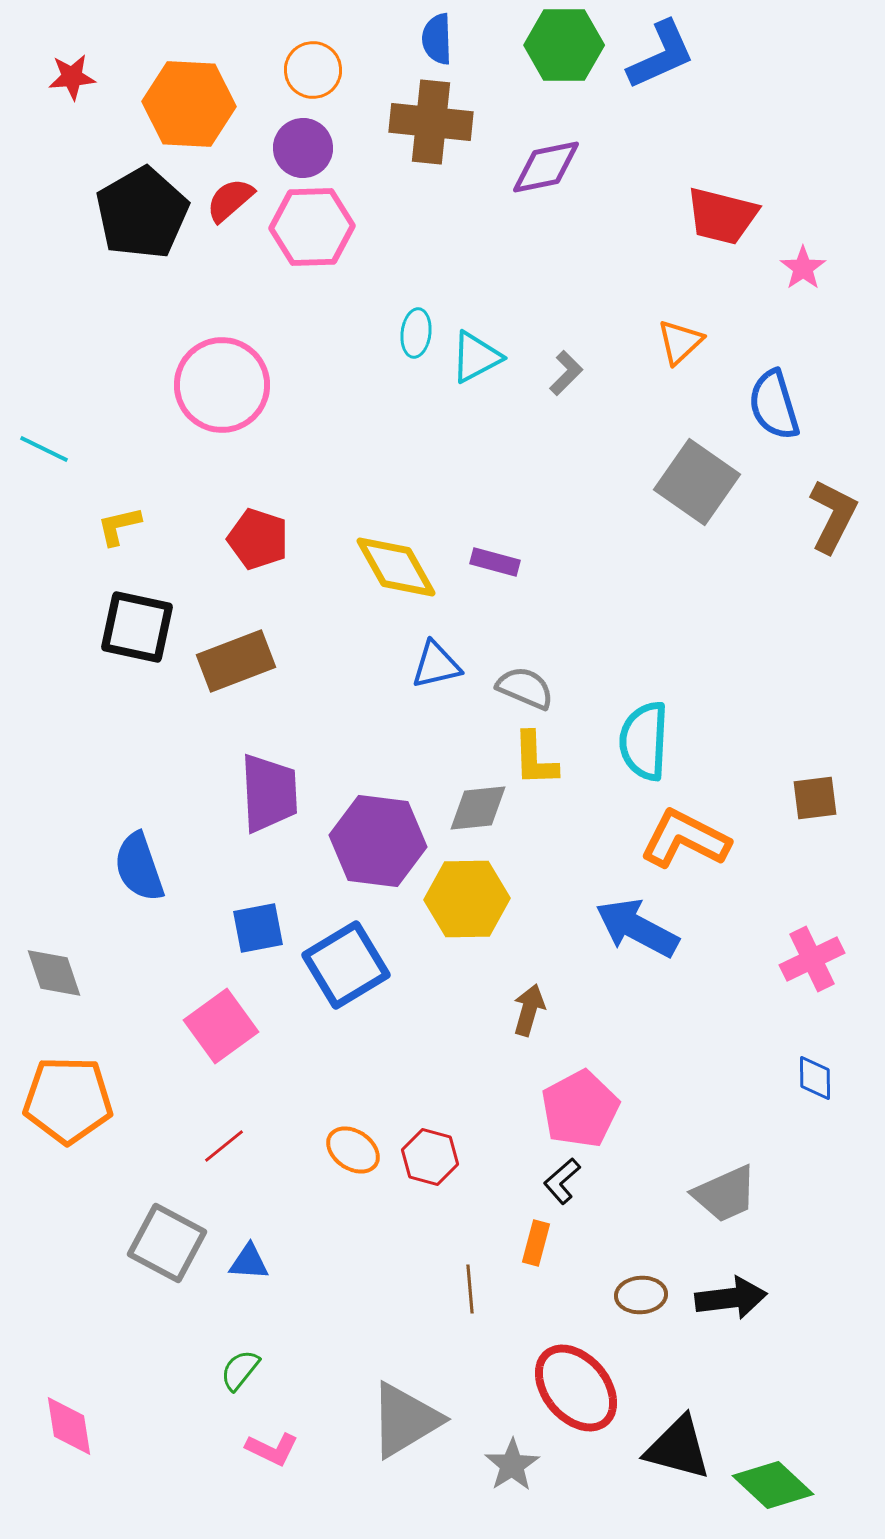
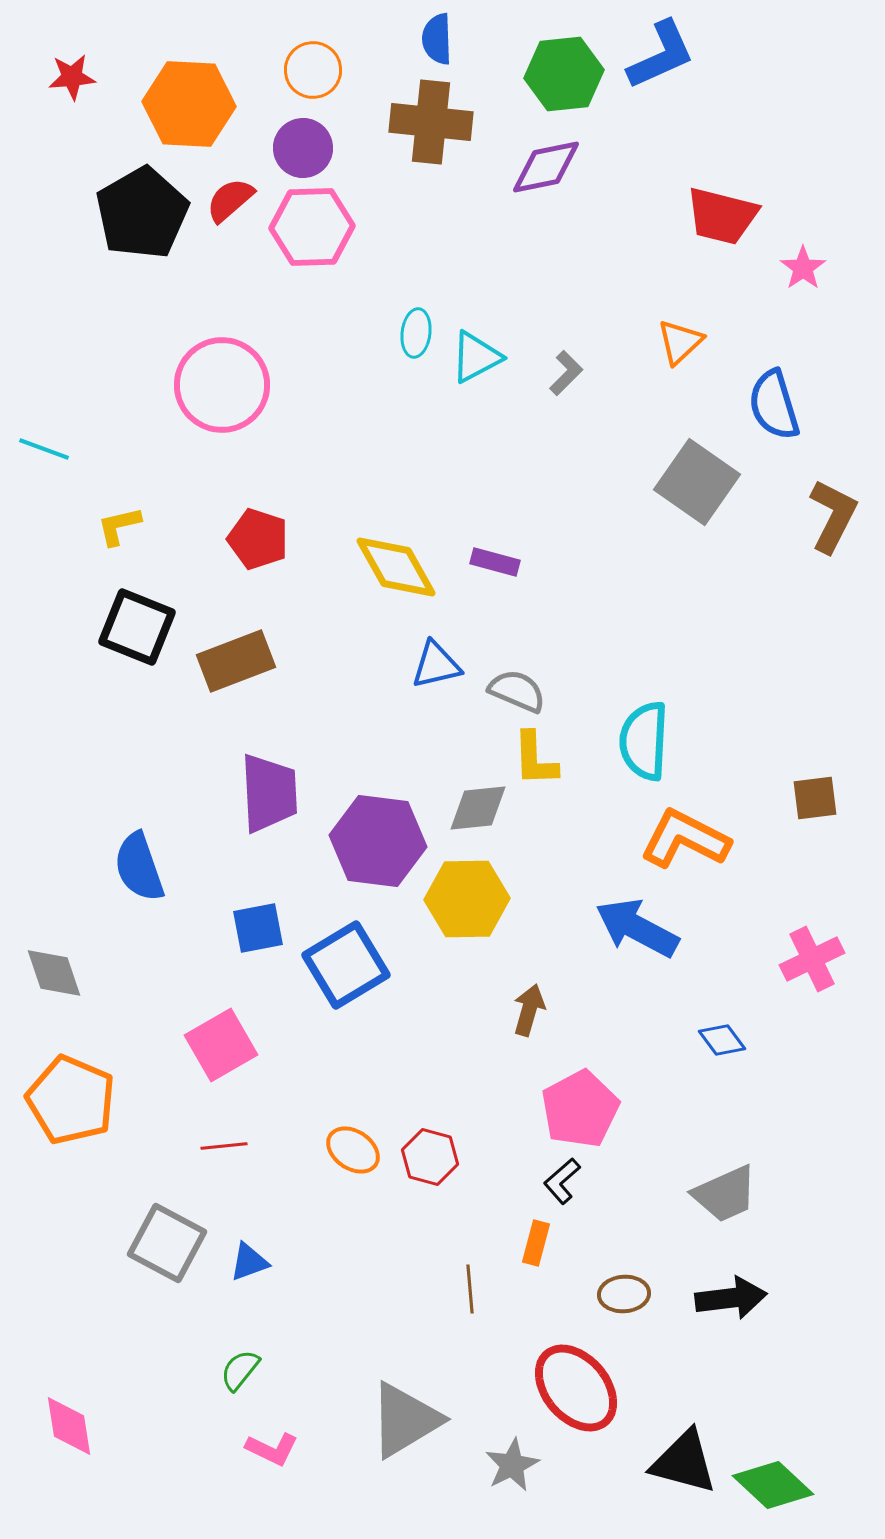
green hexagon at (564, 45): moved 29 px down; rotated 6 degrees counterclockwise
cyan line at (44, 449): rotated 6 degrees counterclockwise
black square at (137, 627): rotated 10 degrees clockwise
gray semicircle at (525, 688): moved 8 px left, 3 px down
pink square at (221, 1026): moved 19 px down; rotated 6 degrees clockwise
blue diamond at (815, 1078): moved 93 px left, 38 px up; rotated 36 degrees counterclockwise
orange pentagon at (68, 1100): moved 3 px right; rotated 22 degrees clockwise
red line at (224, 1146): rotated 33 degrees clockwise
blue triangle at (249, 1262): rotated 24 degrees counterclockwise
brown ellipse at (641, 1295): moved 17 px left, 1 px up
black triangle at (678, 1448): moved 6 px right, 14 px down
gray star at (512, 1465): rotated 6 degrees clockwise
